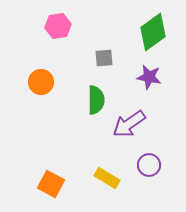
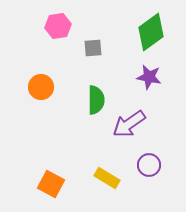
green diamond: moved 2 px left
gray square: moved 11 px left, 10 px up
orange circle: moved 5 px down
